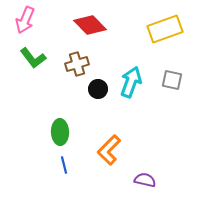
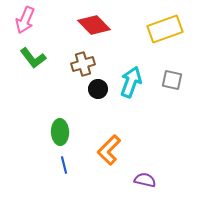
red diamond: moved 4 px right
brown cross: moved 6 px right
